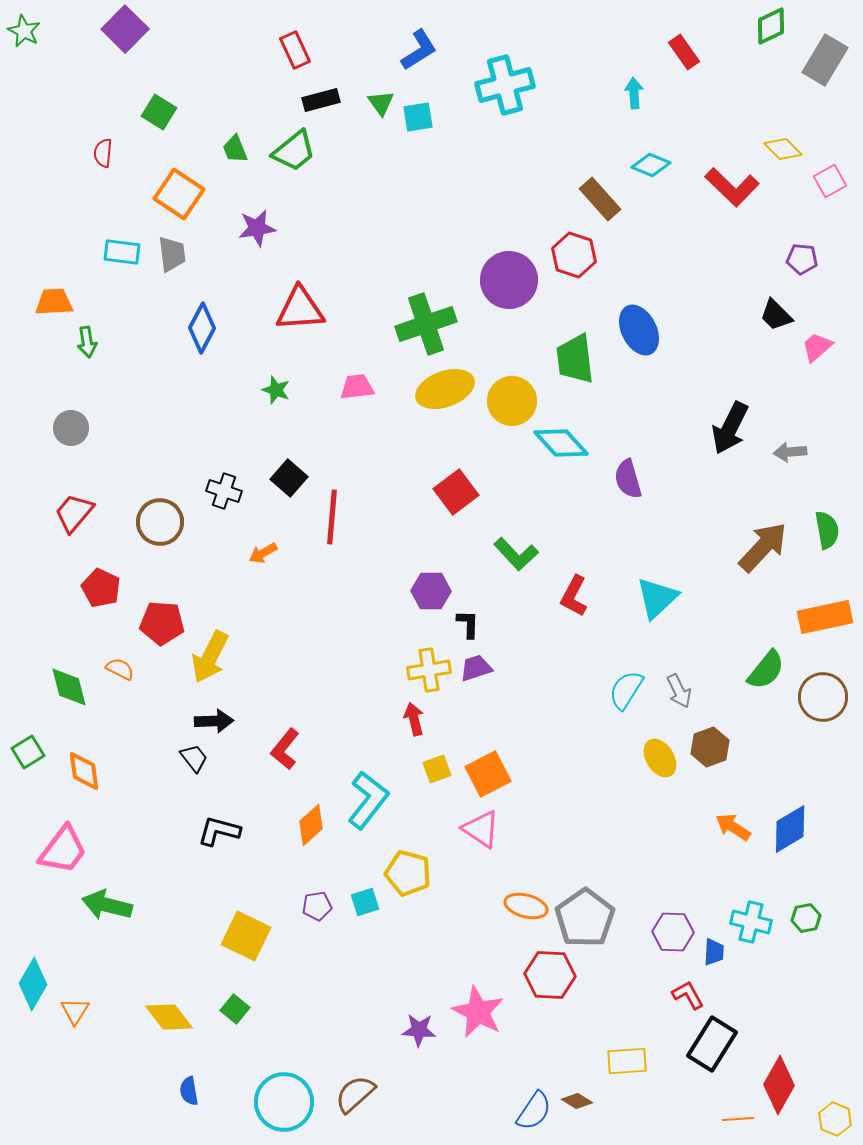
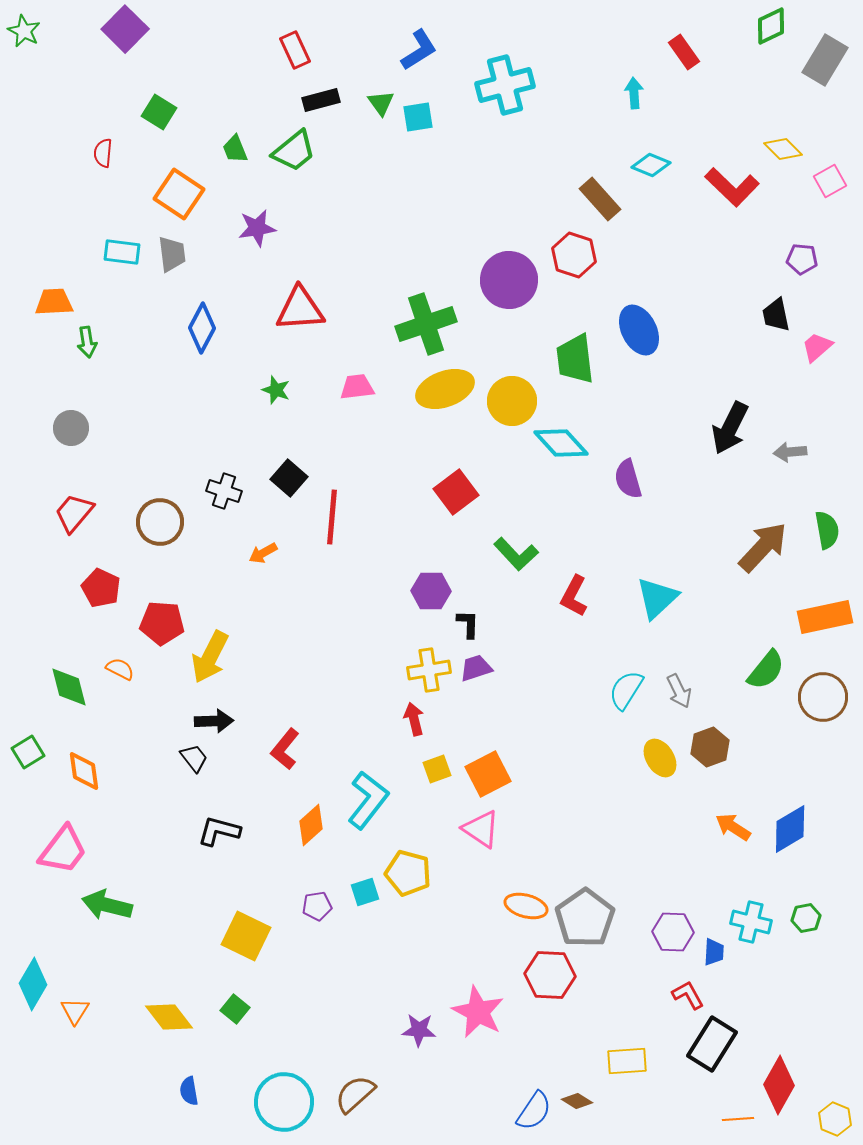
black trapezoid at (776, 315): rotated 33 degrees clockwise
cyan square at (365, 902): moved 10 px up
